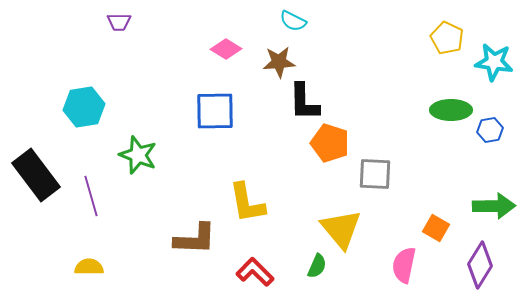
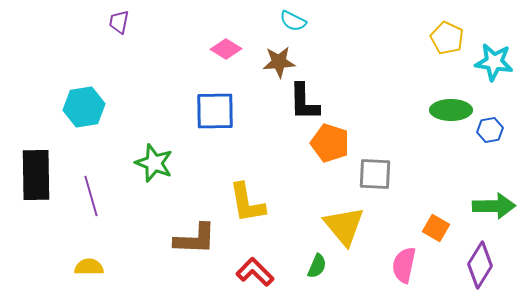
purple trapezoid: rotated 100 degrees clockwise
green star: moved 16 px right, 8 px down
black rectangle: rotated 36 degrees clockwise
yellow triangle: moved 3 px right, 3 px up
